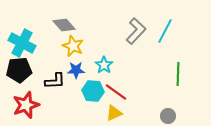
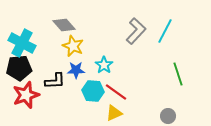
black pentagon: moved 2 px up
green line: rotated 20 degrees counterclockwise
red star: moved 10 px up
